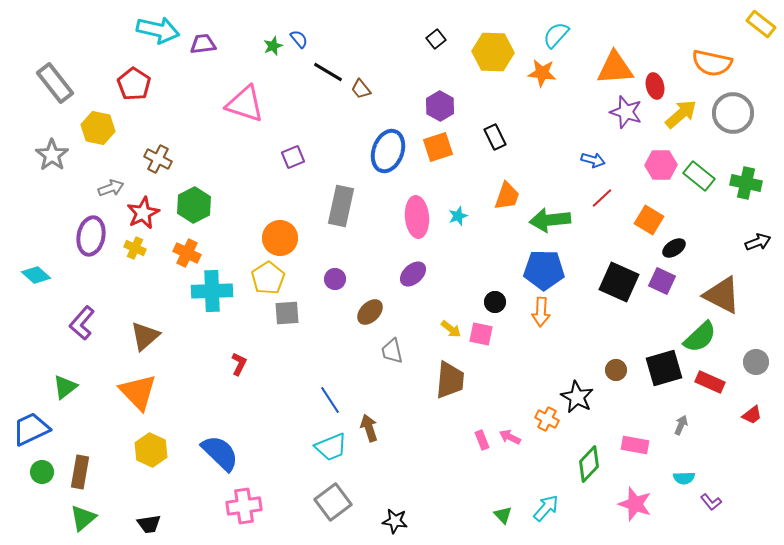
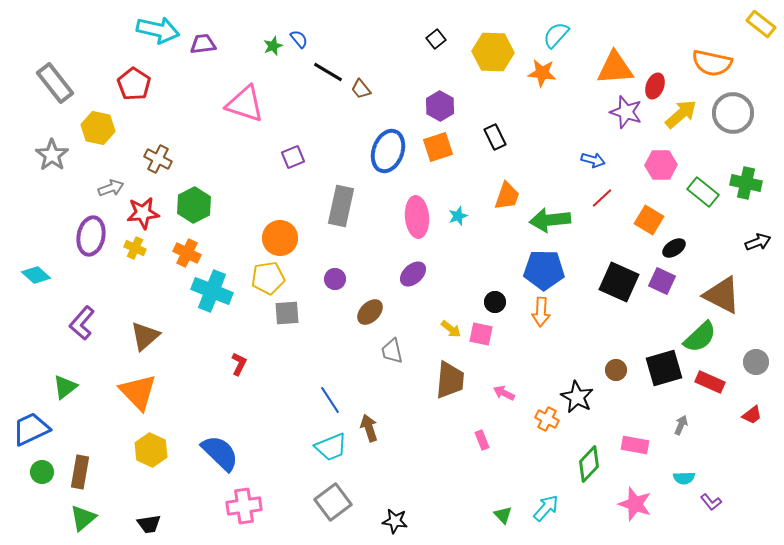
red ellipse at (655, 86): rotated 35 degrees clockwise
green rectangle at (699, 176): moved 4 px right, 16 px down
red star at (143, 213): rotated 20 degrees clockwise
yellow pentagon at (268, 278): rotated 24 degrees clockwise
cyan cross at (212, 291): rotated 24 degrees clockwise
pink arrow at (510, 437): moved 6 px left, 44 px up
